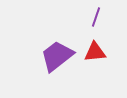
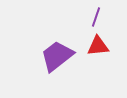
red triangle: moved 3 px right, 6 px up
